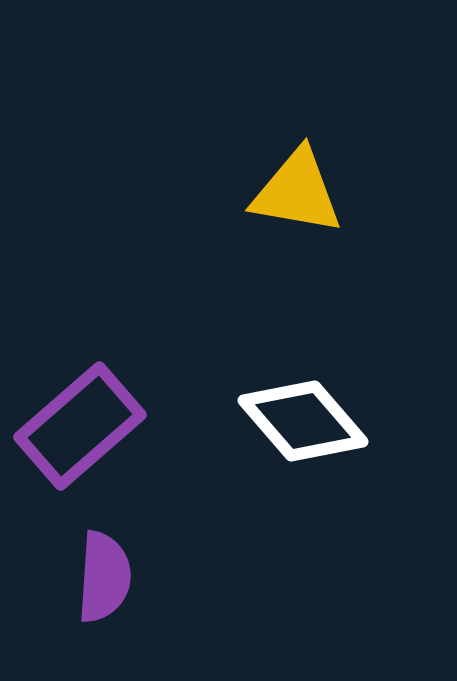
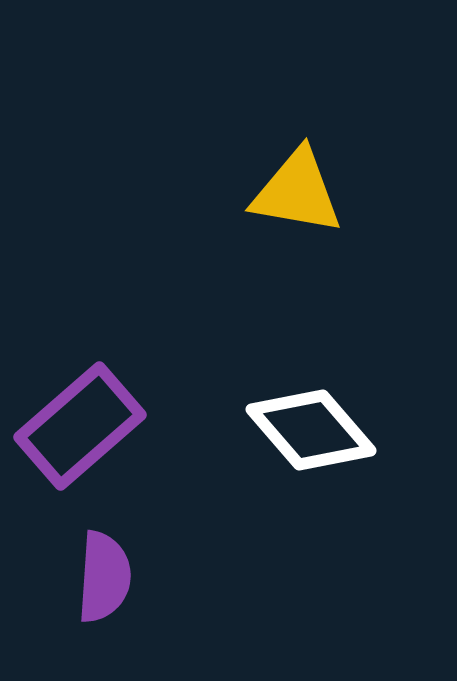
white diamond: moved 8 px right, 9 px down
